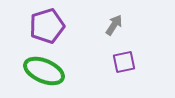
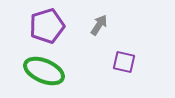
gray arrow: moved 15 px left
purple square: rotated 25 degrees clockwise
